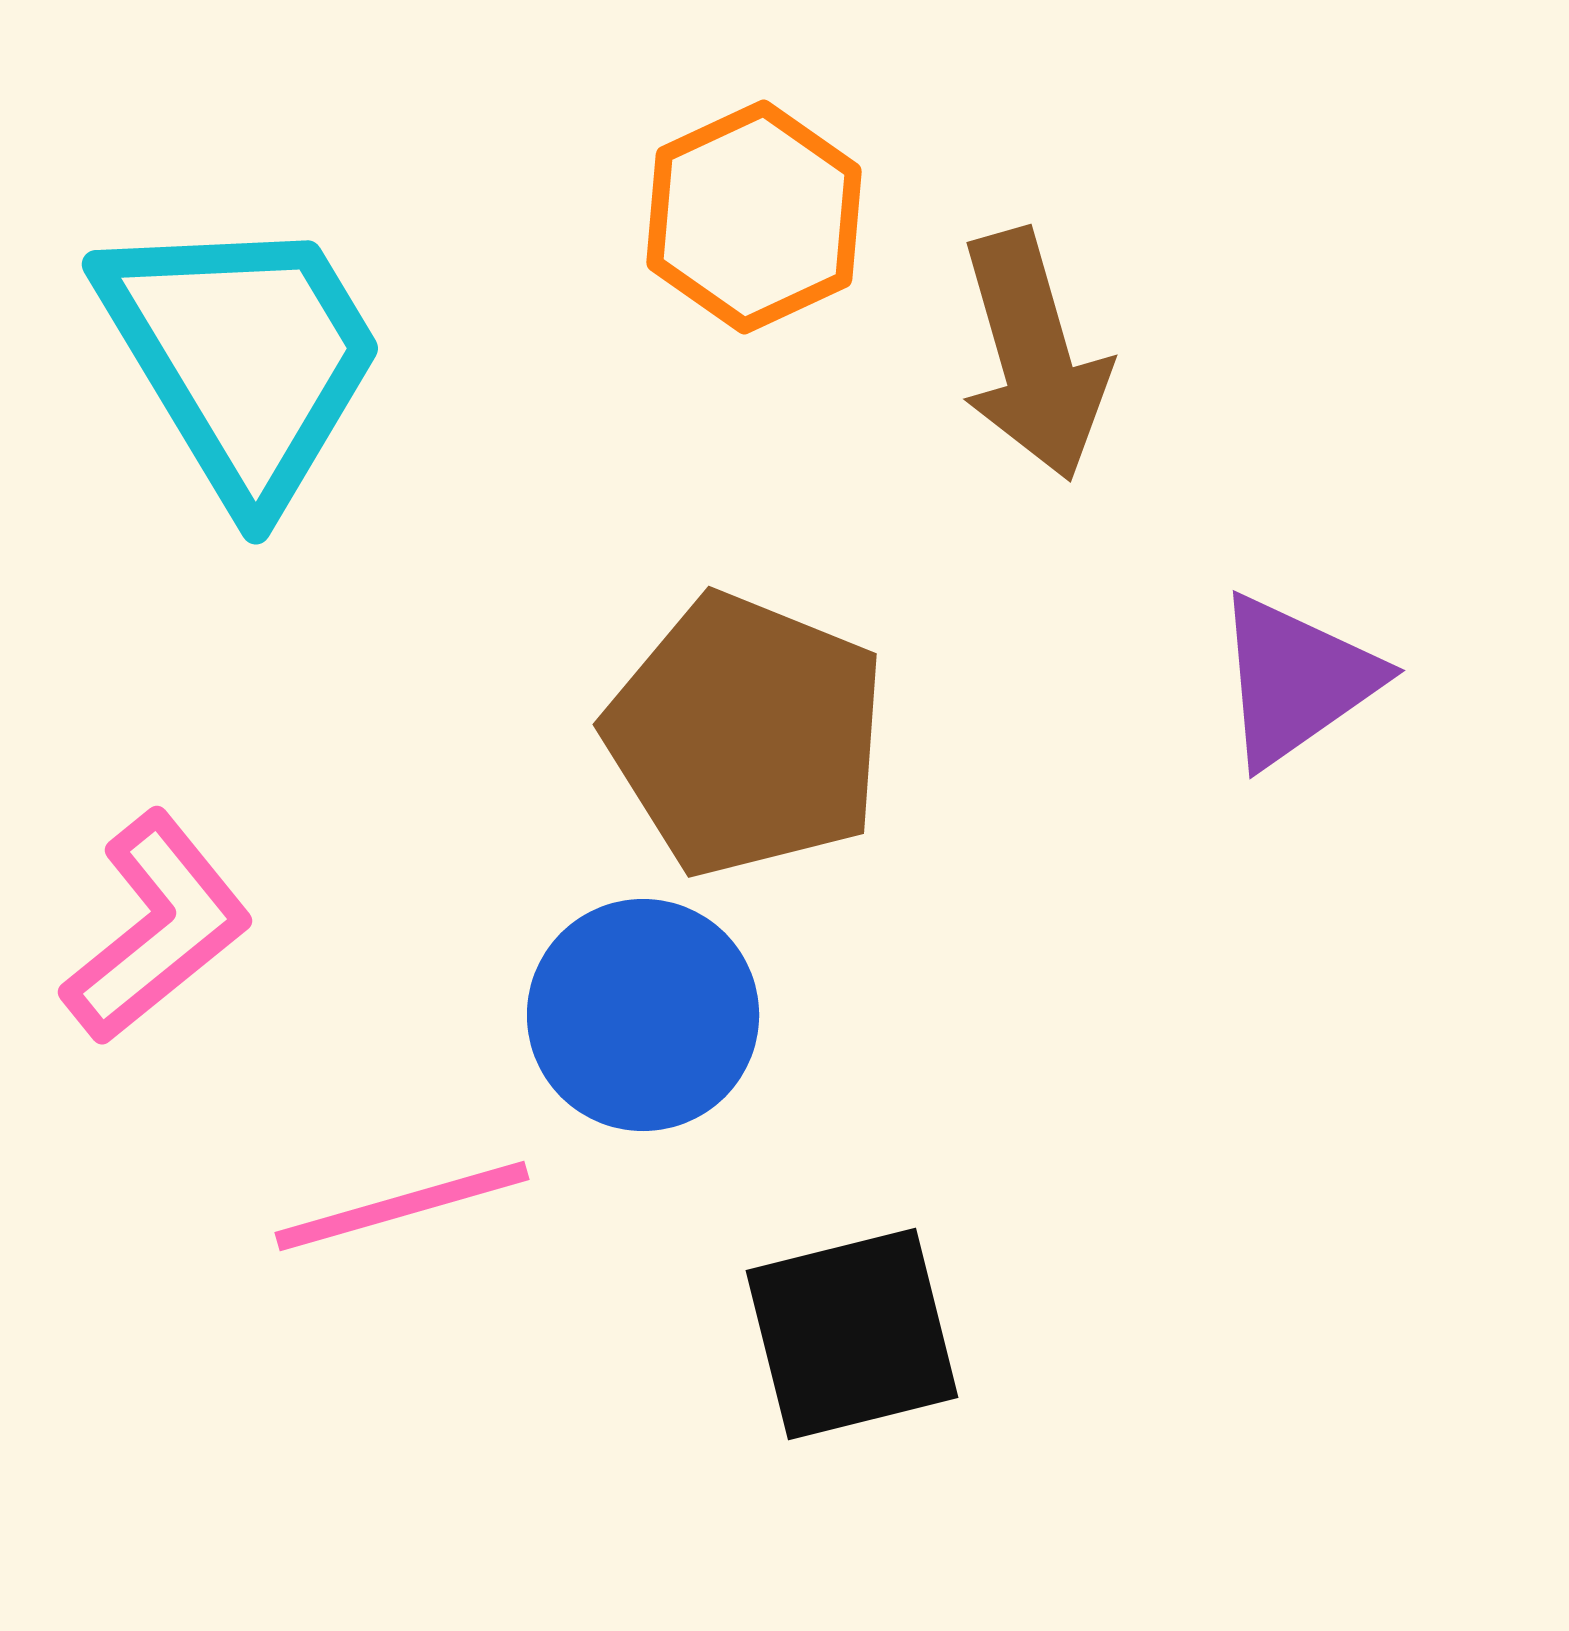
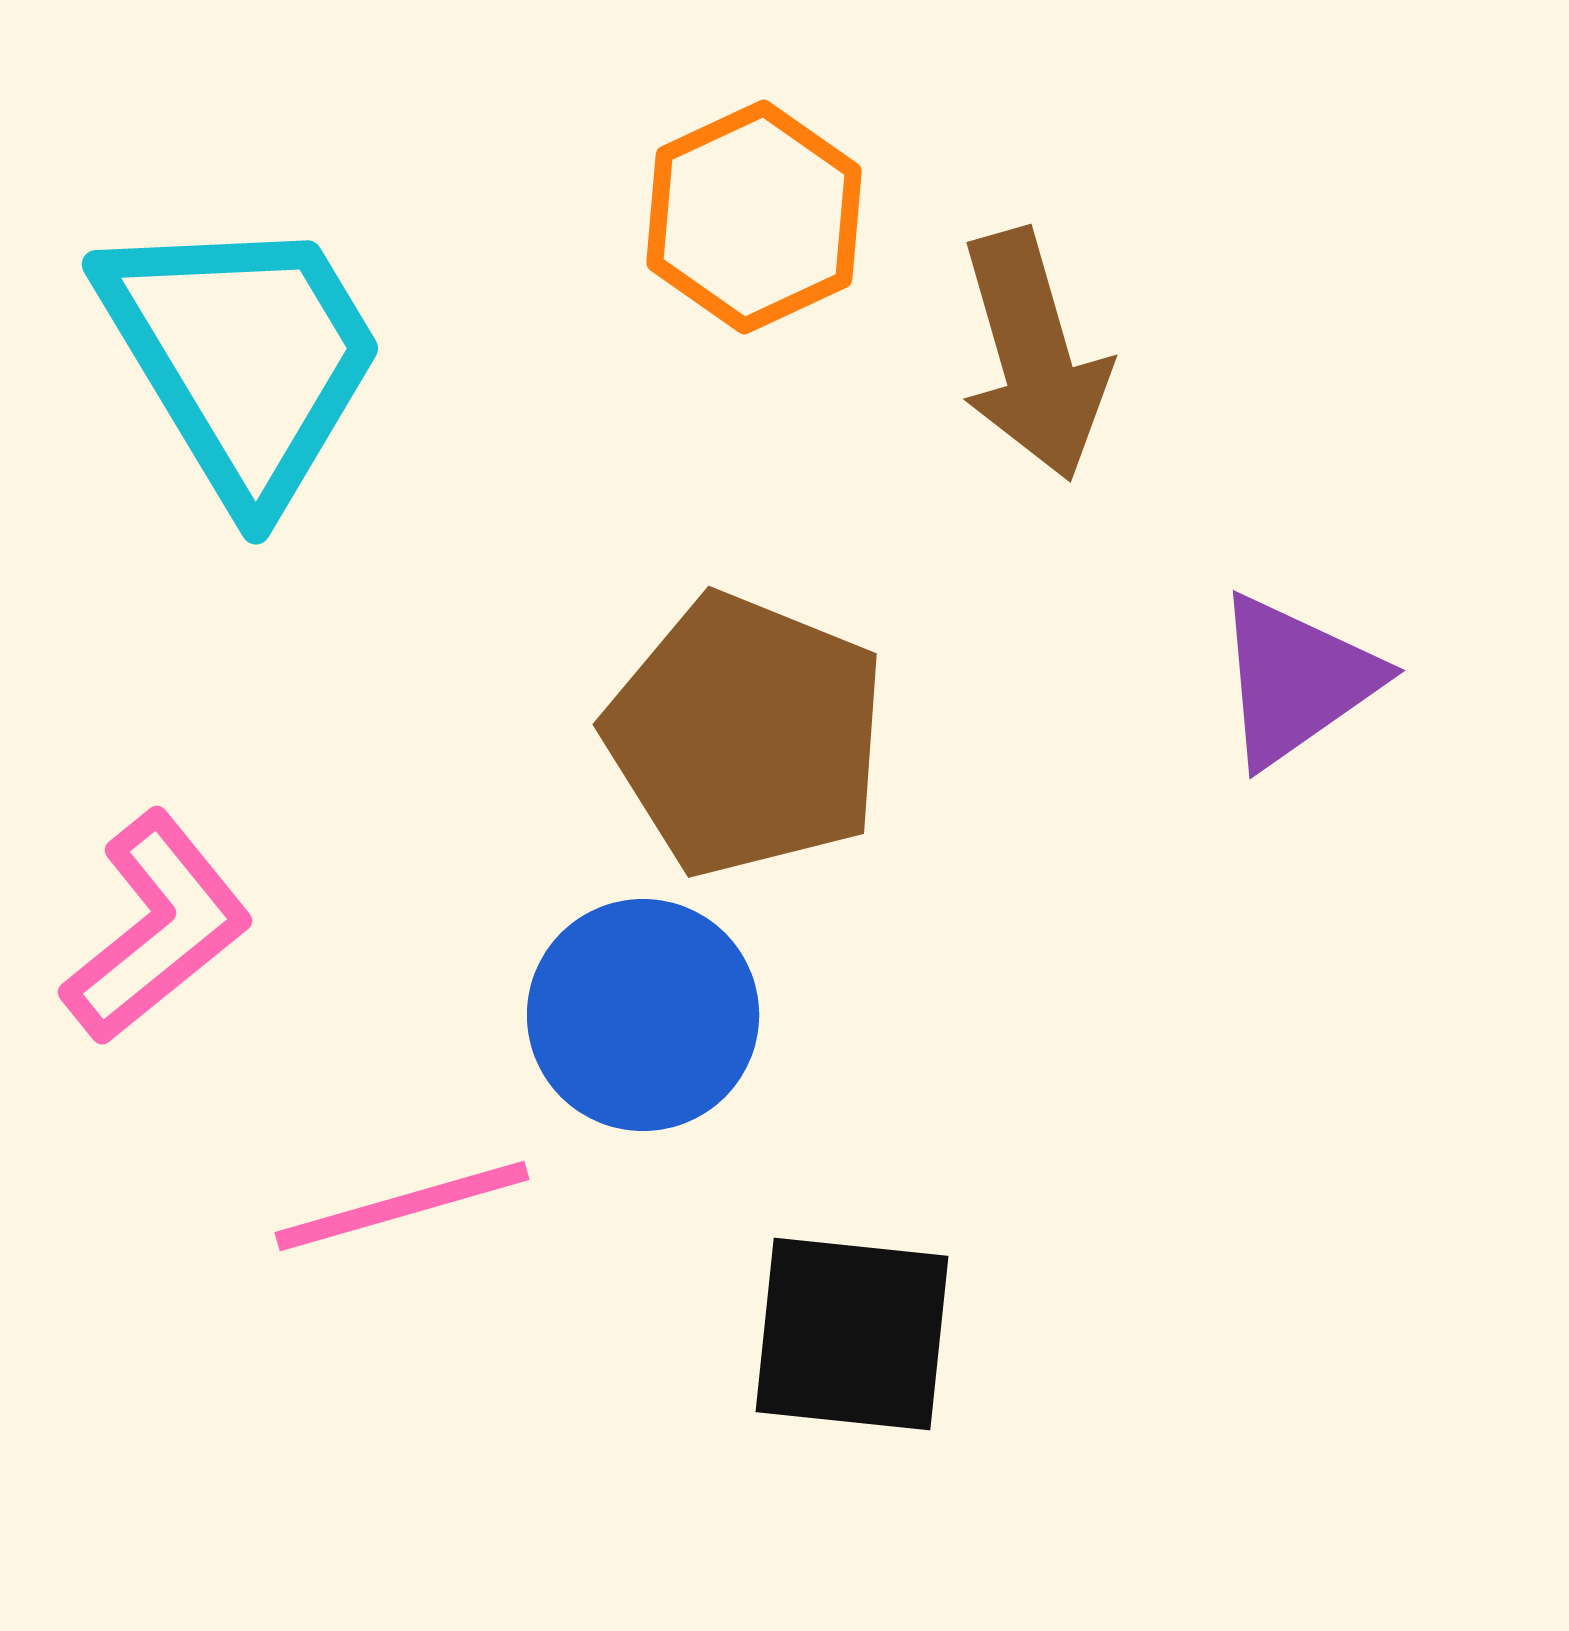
black square: rotated 20 degrees clockwise
